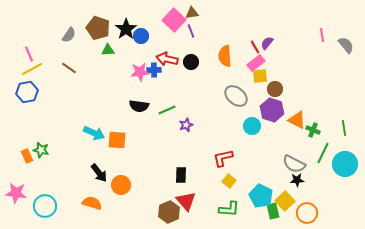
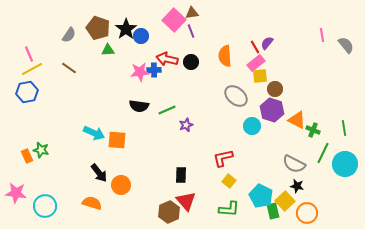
black star at (297, 180): moved 6 px down; rotated 16 degrees clockwise
